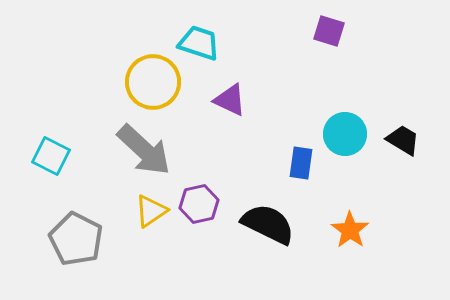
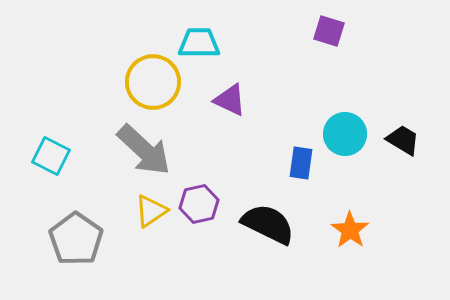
cyan trapezoid: rotated 18 degrees counterclockwise
gray pentagon: rotated 8 degrees clockwise
